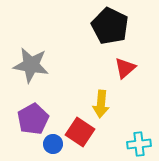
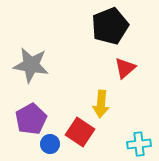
black pentagon: rotated 24 degrees clockwise
purple pentagon: moved 2 px left
blue circle: moved 3 px left
